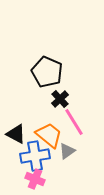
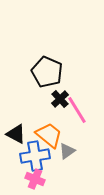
pink line: moved 3 px right, 12 px up
